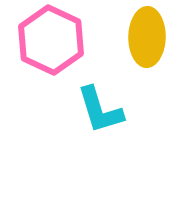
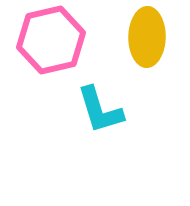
pink hexagon: rotated 22 degrees clockwise
